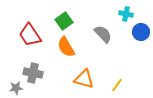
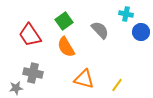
gray semicircle: moved 3 px left, 4 px up
